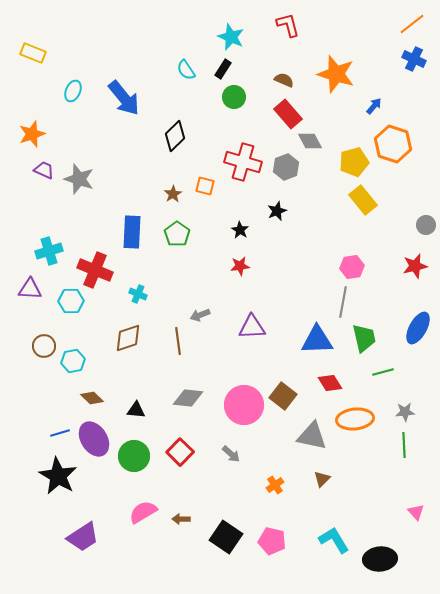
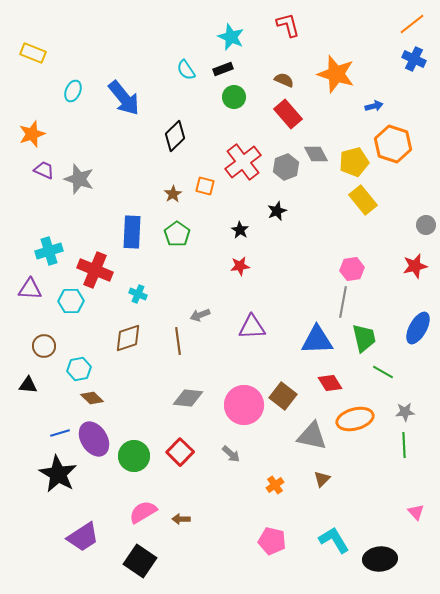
black rectangle at (223, 69): rotated 36 degrees clockwise
blue arrow at (374, 106): rotated 36 degrees clockwise
gray diamond at (310, 141): moved 6 px right, 13 px down
red cross at (243, 162): rotated 36 degrees clockwise
pink hexagon at (352, 267): moved 2 px down
cyan hexagon at (73, 361): moved 6 px right, 8 px down
green line at (383, 372): rotated 45 degrees clockwise
black triangle at (136, 410): moved 108 px left, 25 px up
orange ellipse at (355, 419): rotated 9 degrees counterclockwise
black star at (58, 476): moved 2 px up
black square at (226, 537): moved 86 px left, 24 px down
